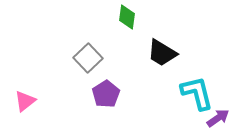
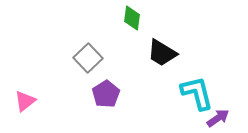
green diamond: moved 5 px right, 1 px down
